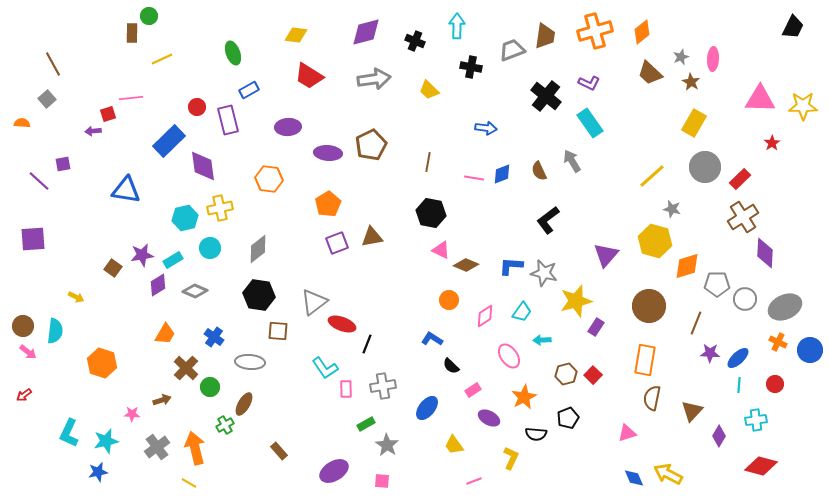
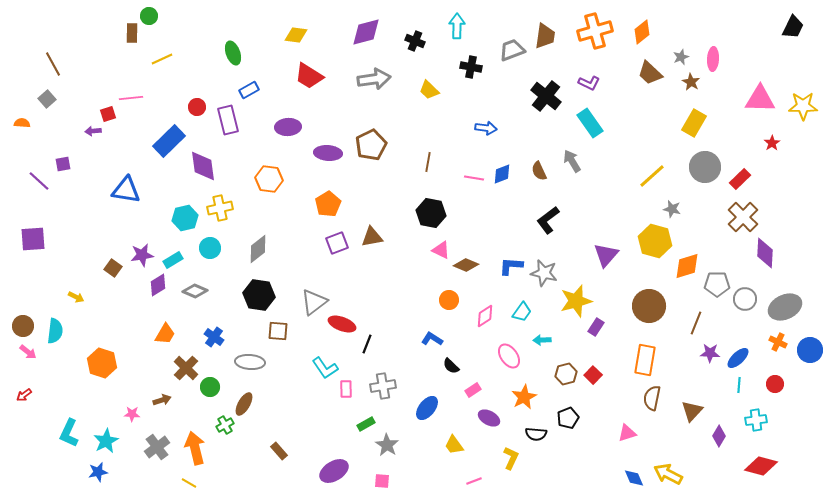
brown cross at (743, 217): rotated 12 degrees counterclockwise
cyan star at (106, 441): rotated 15 degrees counterclockwise
